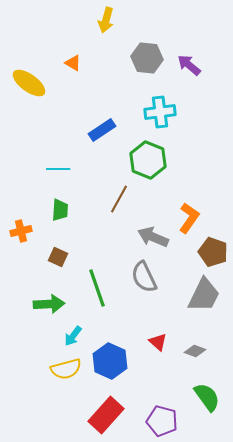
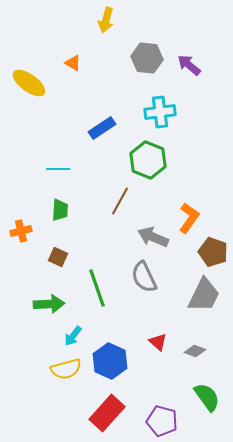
blue rectangle: moved 2 px up
brown line: moved 1 px right, 2 px down
red rectangle: moved 1 px right, 2 px up
